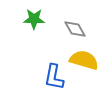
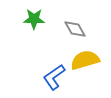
yellow semicircle: moved 1 px right; rotated 32 degrees counterclockwise
blue L-shape: rotated 44 degrees clockwise
